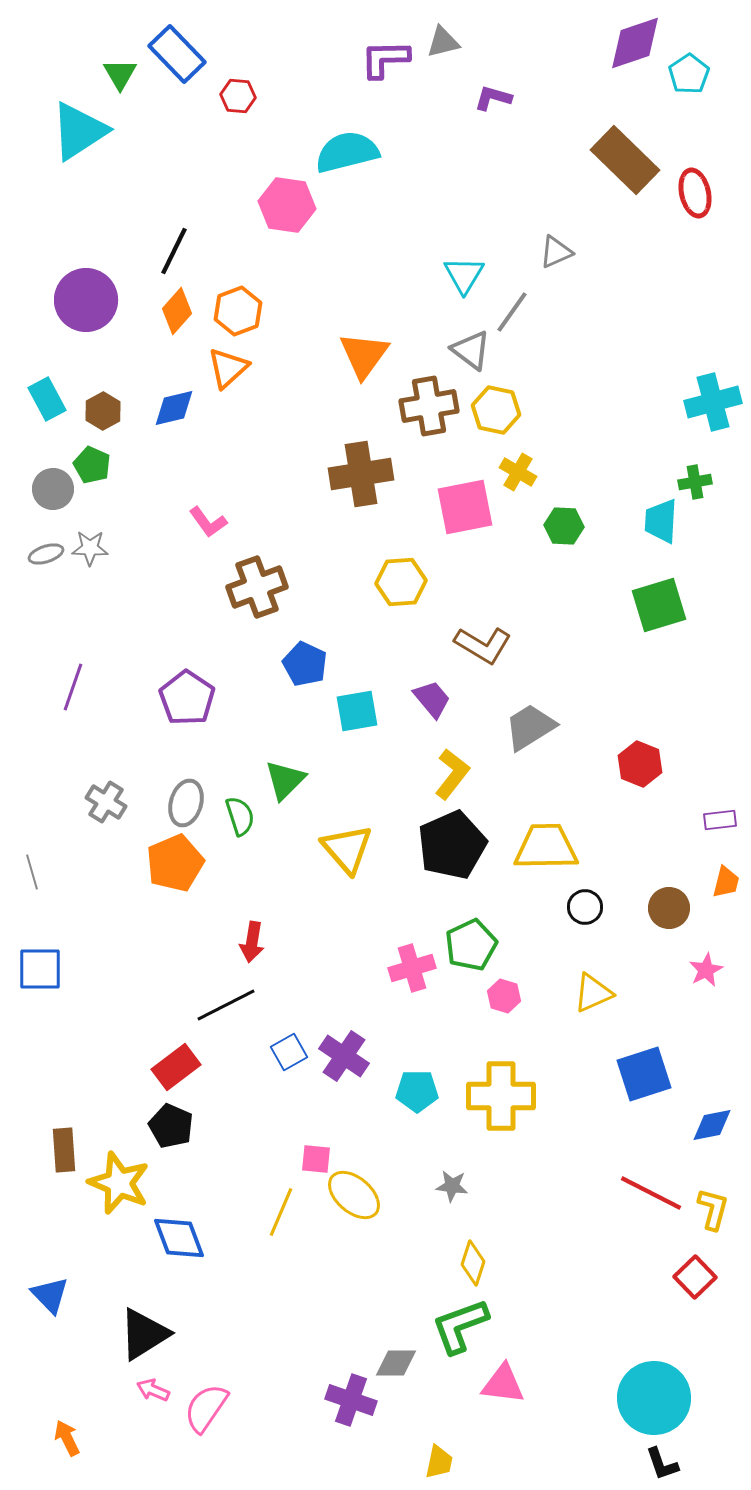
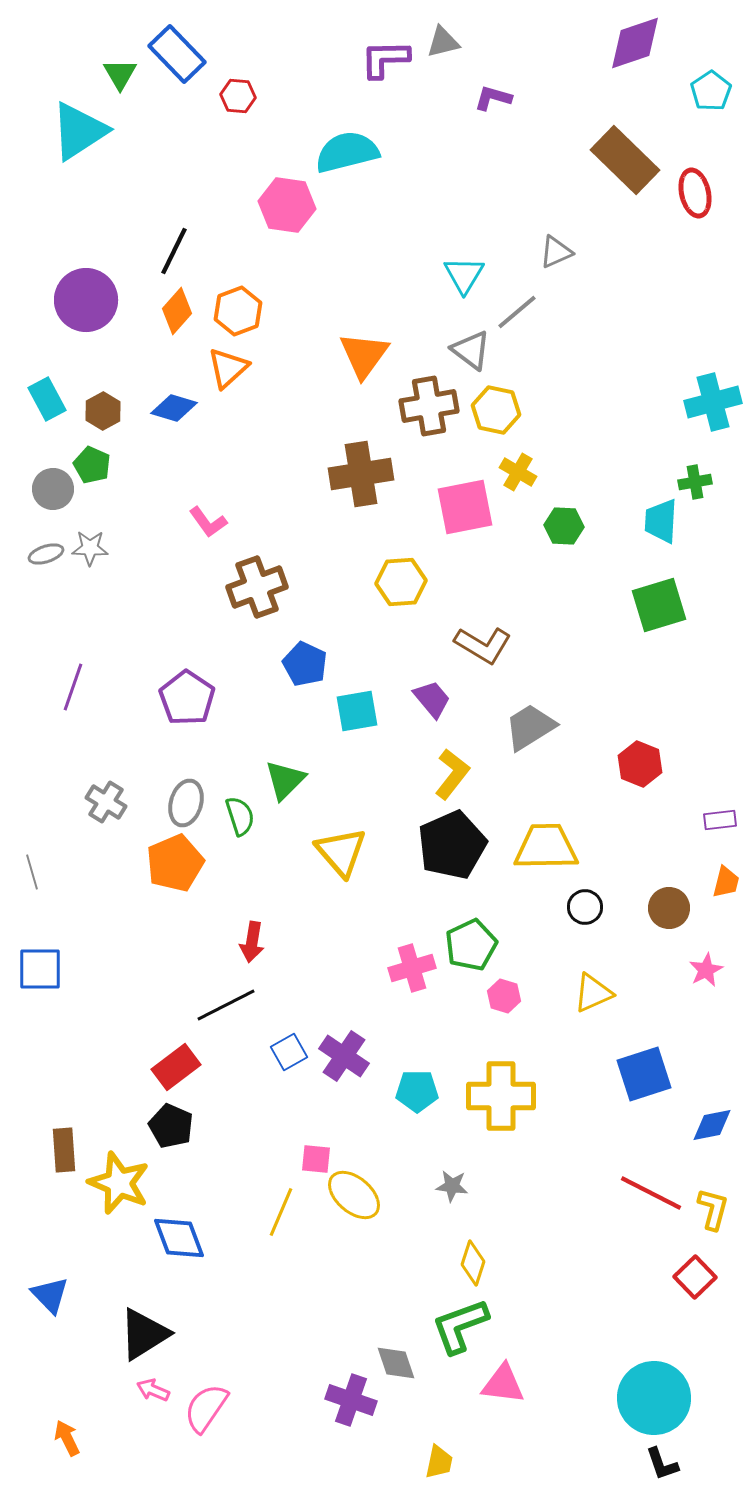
cyan pentagon at (689, 74): moved 22 px right, 17 px down
gray line at (512, 312): moved 5 px right; rotated 15 degrees clockwise
blue diamond at (174, 408): rotated 30 degrees clockwise
yellow triangle at (347, 849): moved 6 px left, 3 px down
gray diamond at (396, 1363): rotated 72 degrees clockwise
